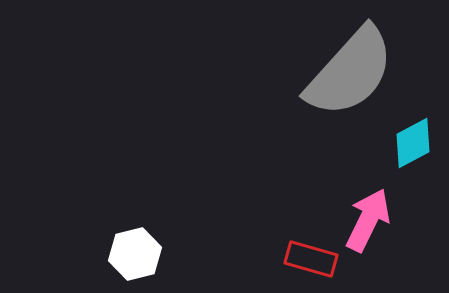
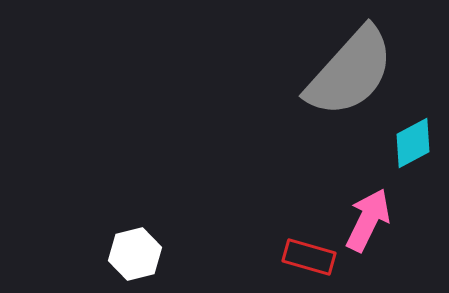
red rectangle: moved 2 px left, 2 px up
